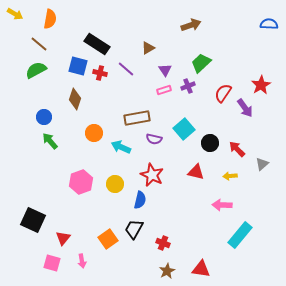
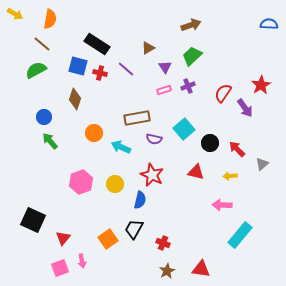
brown line at (39, 44): moved 3 px right
green trapezoid at (201, 63): moved 9 px left, 7 px up
purple triangle at (165, 70): moved 3 px up
pink square at (52, 263): moved 8 px right, 5 px down; rotated 36 degrees counterclockwise
